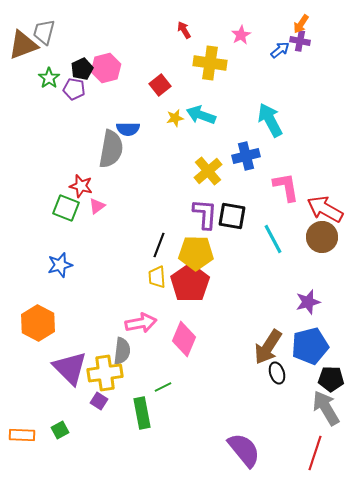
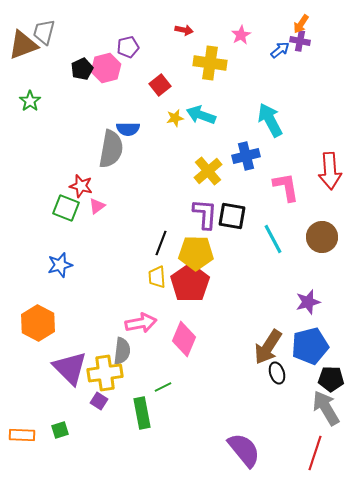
red arrow at (184, 30): rotated 132 degrees clockwise
green star at (49, 78): moved 19 px left, 23 px down
purple pentagon at (74, 89): moved 54 px right, 42 px up; rotated 25 degrees counterclockwise
red arrow at (325, 209): moved 5 px right, 38 px up; rotated 123 degrees counterclockwise
black line at (159, 245): moved 2 px right, 2 px up
green square at (60, 430): rotated 12 degrees clockwise
